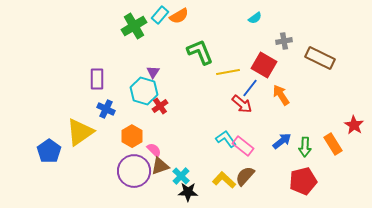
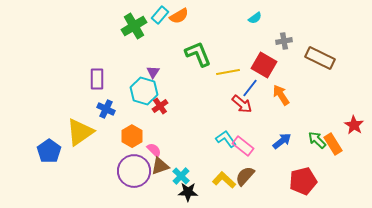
green L-shape: moved 2 px left, 2 px down
green arrow: moved 12 px right, 7 px up; rotated 132 degrees clockwise
